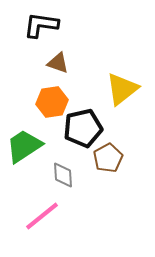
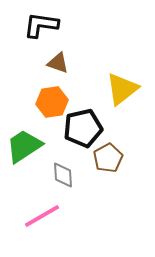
pink line: rotated 9 degrees clockwise
